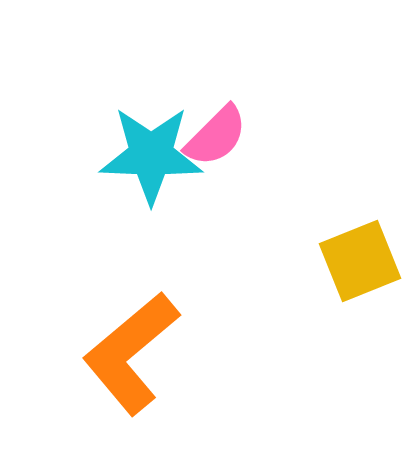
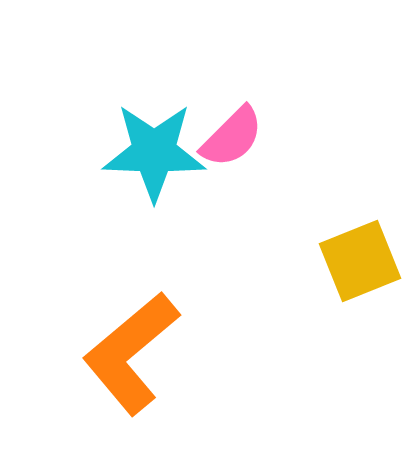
pink semicircle: moved 16 px right, 1 px down
cyan star: moved 3 px right, 3 px up
